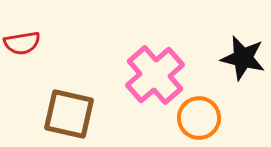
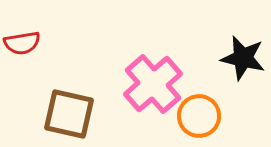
pink cross: moved 2 px left, 9 px down
orange circle: moved 2 px up
